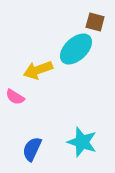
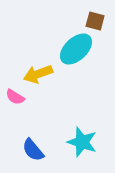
brown square: moved 1 px up
yellow arrow: moved 4 px down
blue semicircle: moved 1 px right, 1 px down; rotated 65 degrees counterclockwise
